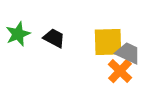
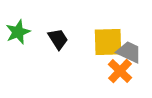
green star: moved 2 px up
black trapezoid: moved 4 px right, 1 px down; rotated 30 degrees clockwise
gray trapezoid: moved 1 px right, 1 px up
